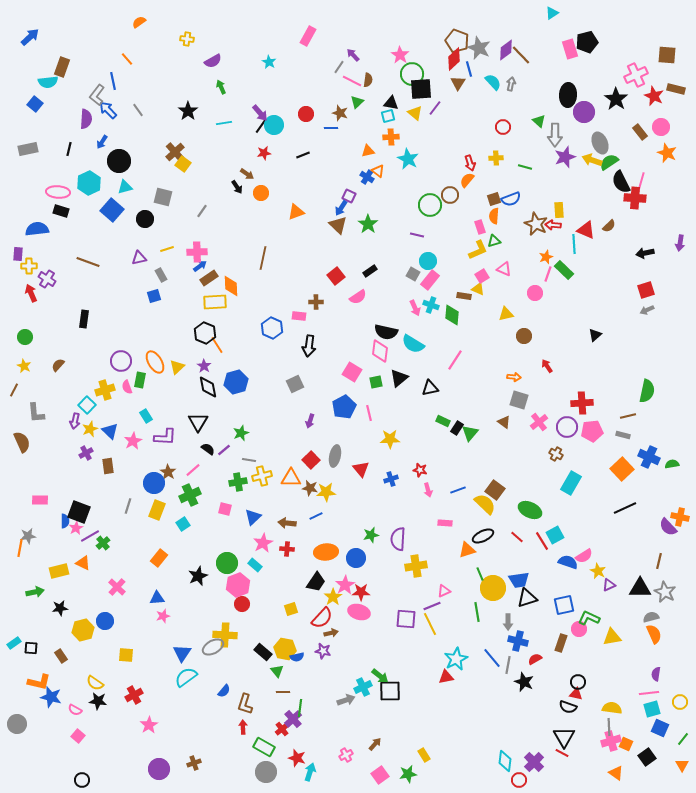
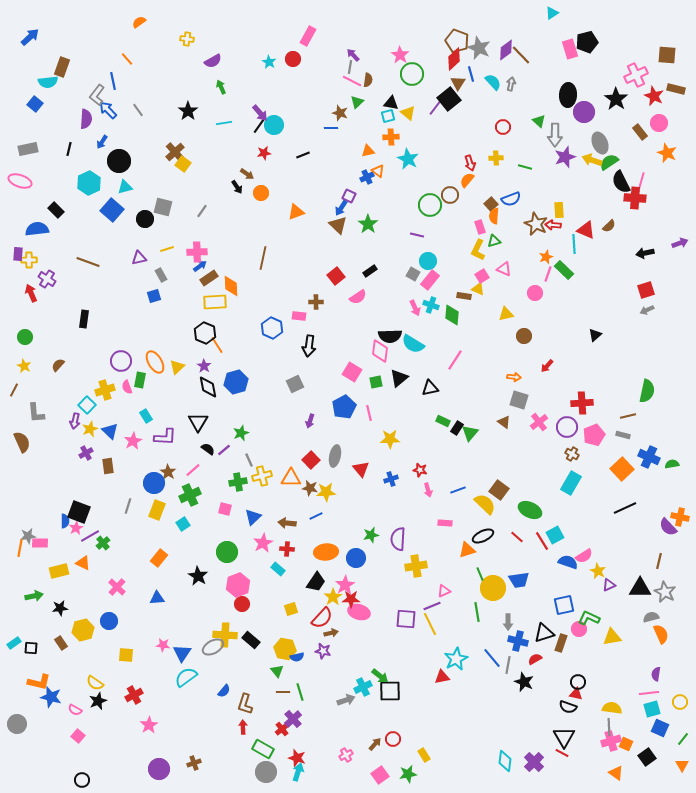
gray line at (339, 67): moved 11 px right; rotated 24 degrees counterclockwise
blue line at (469, 69): moved 2 px right, 5 px down
black square at (421, 89): moved 28 px right, 10 px down; rotated 35 degrees counterclockwise
yellow triangle at (415, 113): moved 7 px left
red circle at (306, 114): moved 13 px left, 55 px up
black line at (261, 126): moved 2 px left
pink circle at (661, 127): moved 2 px left, 4 px up
blue cross at (367, 177): rotated 32 degrees clockwise
pink ellipse at (58, 192): moved 38 px left, 11 px up; rotated 15 degrees clockwise
gray square at (163, 197): moved 10 px down
brown square at (494, 199): moved 3 px left, 5 px down; rotated 24 degrees counterclockwise
black rectangle at (61, 211): moved 5 px left, 1 px up; rotated 28 degrees clockwise
purple arrow at (680, 243): rotated 119 degrees counterclockwise
yellow L-shape at (478, 250): rotated 140 degrees clockwise
yellow cross at (29, 266): moved 6 px up
black semicircle at (386, 332): moved 4 px right, 4 px down; rotated 15 degrees counterclockwise
red arrow at (547, 366): rotated 104 degrees counterclockwise
pink pentagon at (592, 431): moved 2 px right, 4 px down; rotated 15 degrees counterclockwise
brown cross at (556, 454): moved 16 px right
gray line at (249, 460): rotated 56 degrees clockwise
brown square at (495, 490): moved 4 px right
pink rectangle at (40, 500): moved 43 px down
green circle at (227, 563): moved 11 px up
cyan rectangle at (255, 565): moved 23 px right, 4 px down
black star at (198, 576): rotated 18 degrees counterclockwise
green arrow at (35, 592): moved 1 px left, 4 px down
red star at (361, 592): moved 10 px left, 7 px down
black triangle at (527, 598): moved 17 px right, 35 px down
pink star at (163, 616): moved 29 px down; rotated 24 degrees clockwise
blue circle at (105, 621): moved 4 px right
orange semicircle at (654, 634): moved 7 px right
black rectangle at (263, 652): moved 12 px left, 12 px up
brown rectangle at (61, 656): moved 13 px up
red triangle at (446, 677): moved 4 px left
black star at (98, 701): rotated 30 degrees counterclockwise
green line at (300, 708): moved 16 px up; rotated 24 degrees counterclockwise
green rectangle at (264, 747): moved 1 px left, 2 px down
cyan arrow at (310, 772): moved 12 px left
red circle at (519, 780): moved 126 px left, 41 px up
